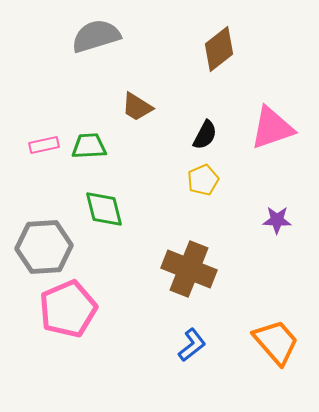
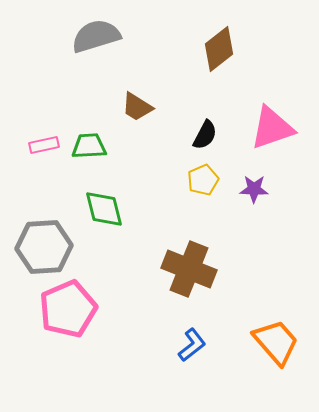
purple star: moved 23 px left, 31 px up
